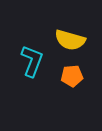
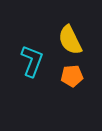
yellow semicircle: rotated 48 degrees clockwise
